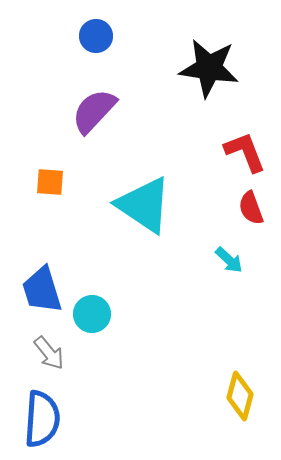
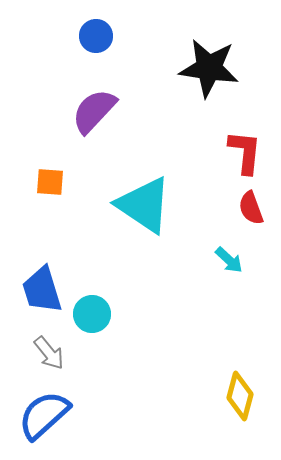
red L-shape: rotated 27 degrees clockwise
blue semicircle: moved 2 px right, 4 px up; rotated 136 degrees counterclockwise
